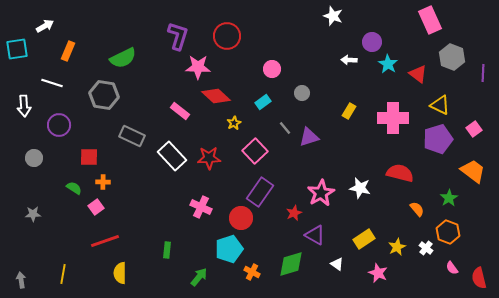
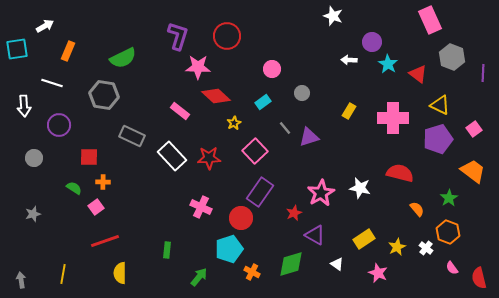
gray star at (33, 214): rotated 14 degrees counterclockwise
